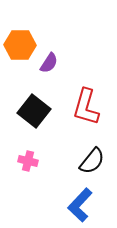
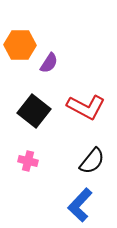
red L-shape: rotated 78 degrees counterclockwise
